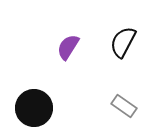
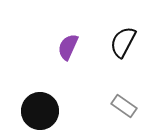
purple semicircle: rotated 8 degrees counterclockwise
black circle: moved 6 px right, 3 px down
